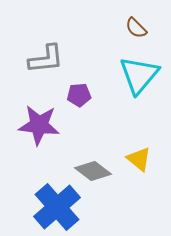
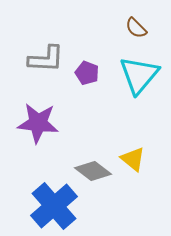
gray L-shape: rotated 9 degrees clockwise
purple pentagon: moved 8 px right, 22 px up; rotated 25 degrees clockwise
purple star: moved 1 px left, 2 px up
yellow triangle: moved 6 px left
blue cross: moved 3 px left, 1 px up
